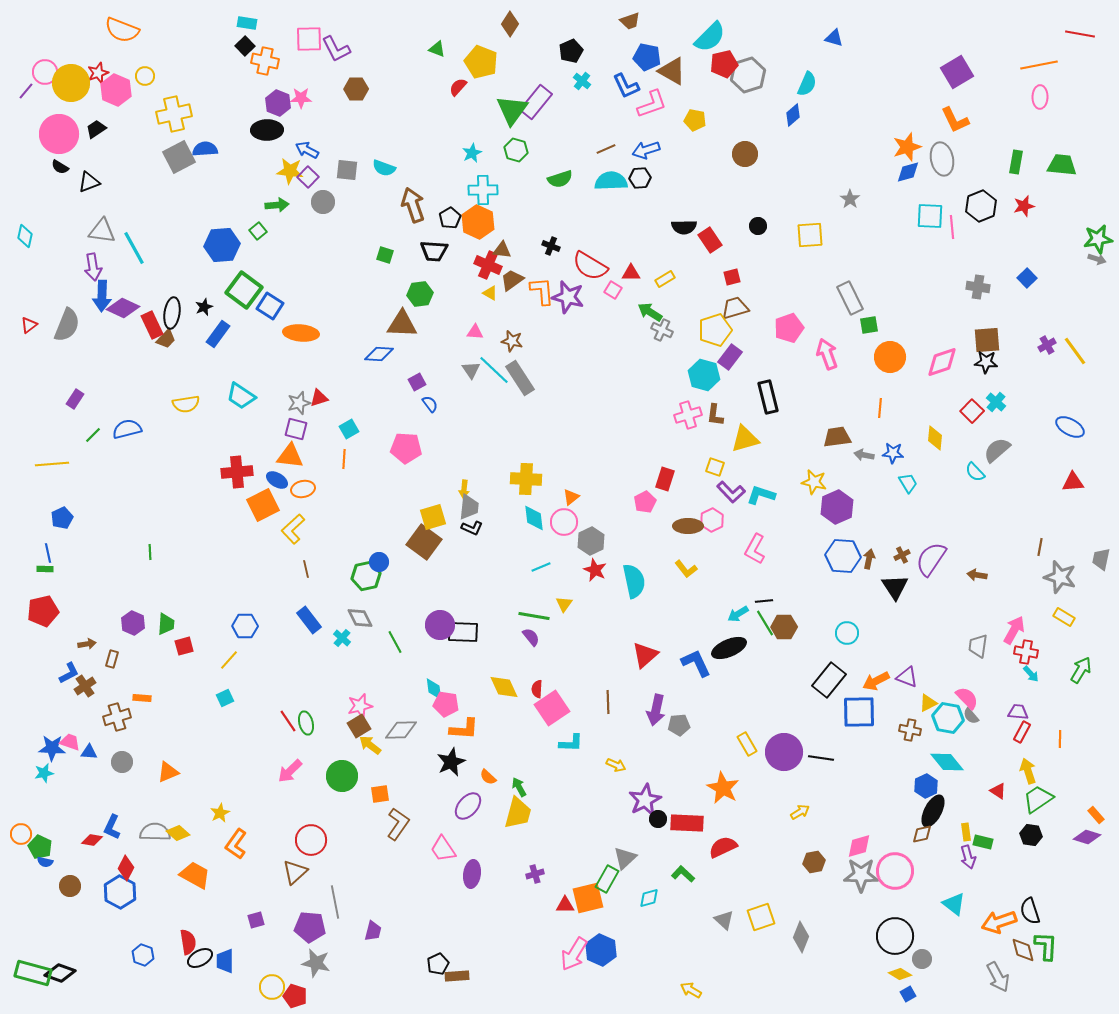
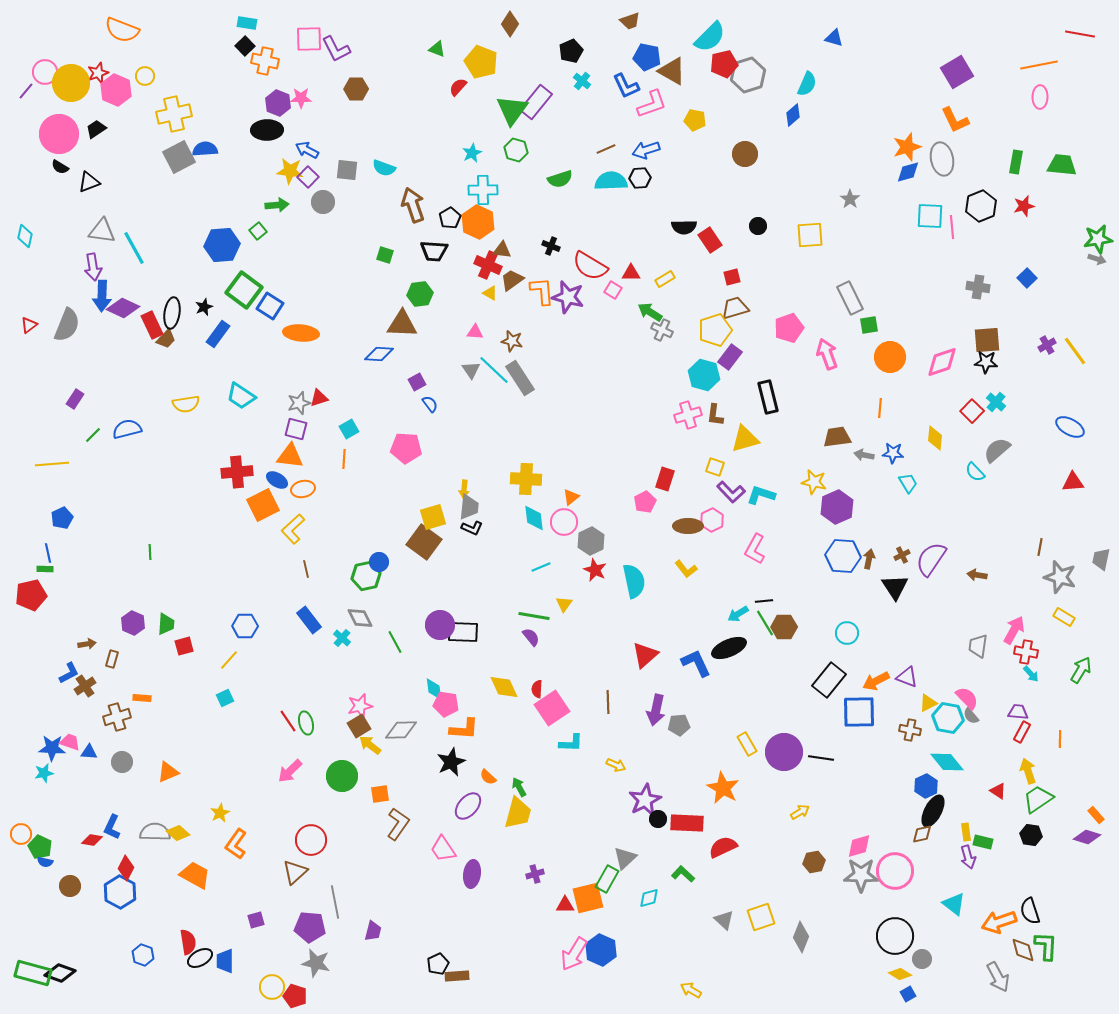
red pentagon at (43, 611): moved 12 px left, 16 px up
